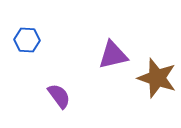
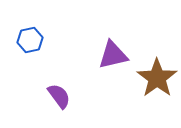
blue hexagon: moved 3 px right; rotated 15 degrees counterclockwise
brown star: rotated 18 degrees clockwise
